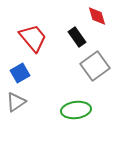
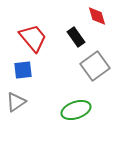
black rectangle: moved 1 px left
blue square: moved 3 px right, 3 px up; rotated 24 degrees clockwise
green ellipse: rotated 12 degrees counterclockwise
